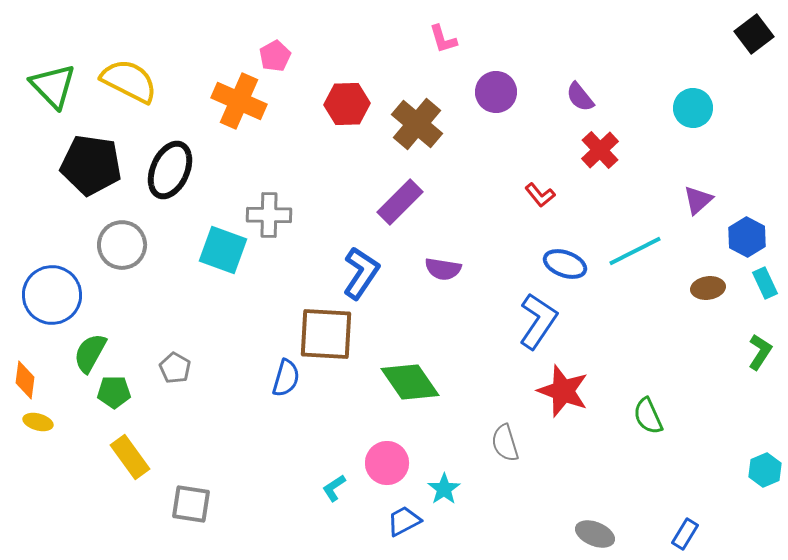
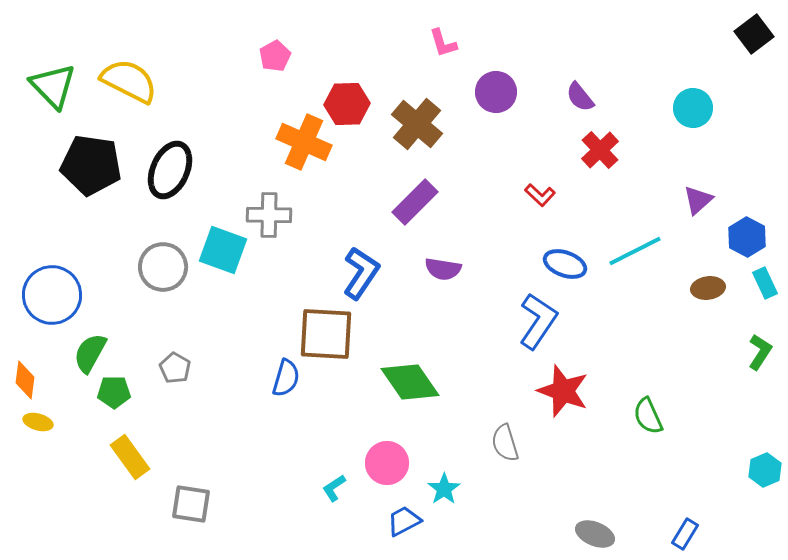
pink L-shape at (443, 39): moved 4 px down
orange cross at (239, 101): moved 65 px right, 41 px down
red L-shape at (540, 195): rotated 8 degrees counterclockwise
purple rectangle at (400, 202): moved 15 px right
gray circle at (122, 245): moved 41 px right, 22 px down
